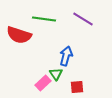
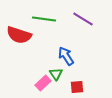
blue arrow: rotated 48 degrees counterclockwise
